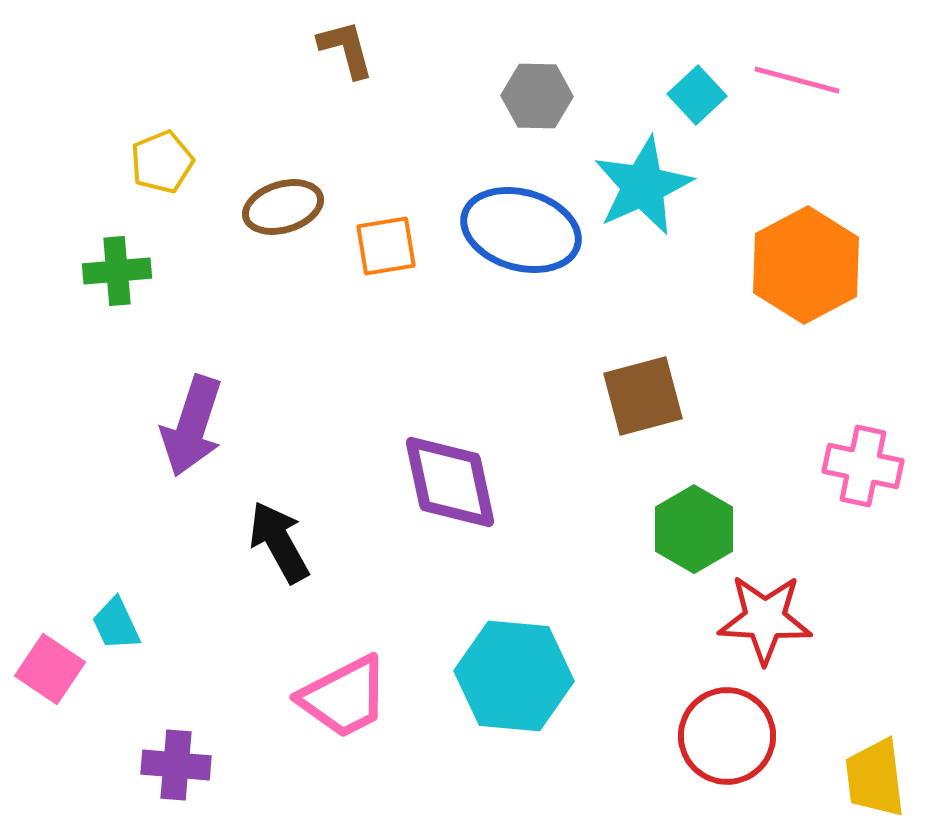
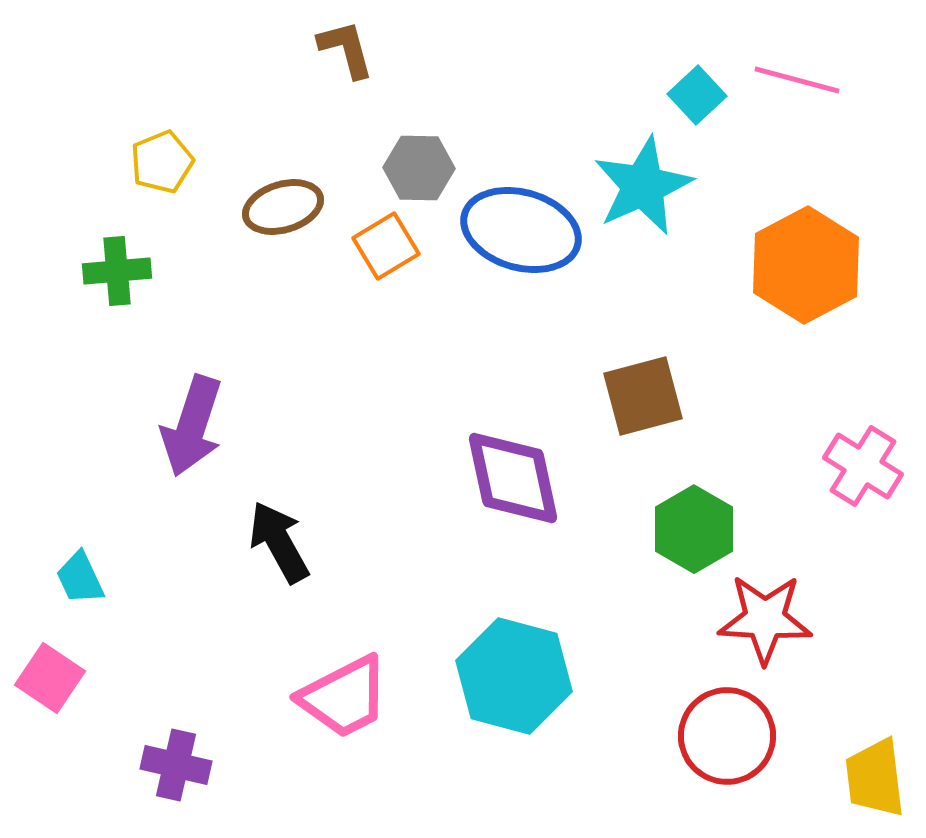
gray hexagon: moved 118 px left, 72 px down
orange square: rotated 22 degrees counterclockwise
pink cross: rotated 20 degrees clockwise
purple diamond: moved 63 px right, 4 px up
cyan trapezoid: moved 36 px left, 46 px up
pink square: moved 9 px down
cyan hexagon: rotated 10 degrees clockwise
purple cross: rotated 8 degrees clockwise
